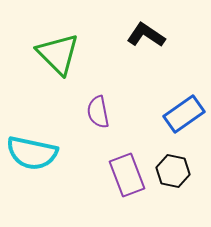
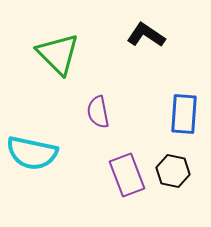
blue rectangle: rotated 51 degrees counterclockwise
